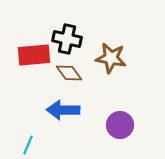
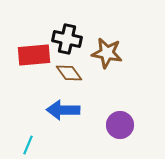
brown star: moved 4 px left, 5 px up
